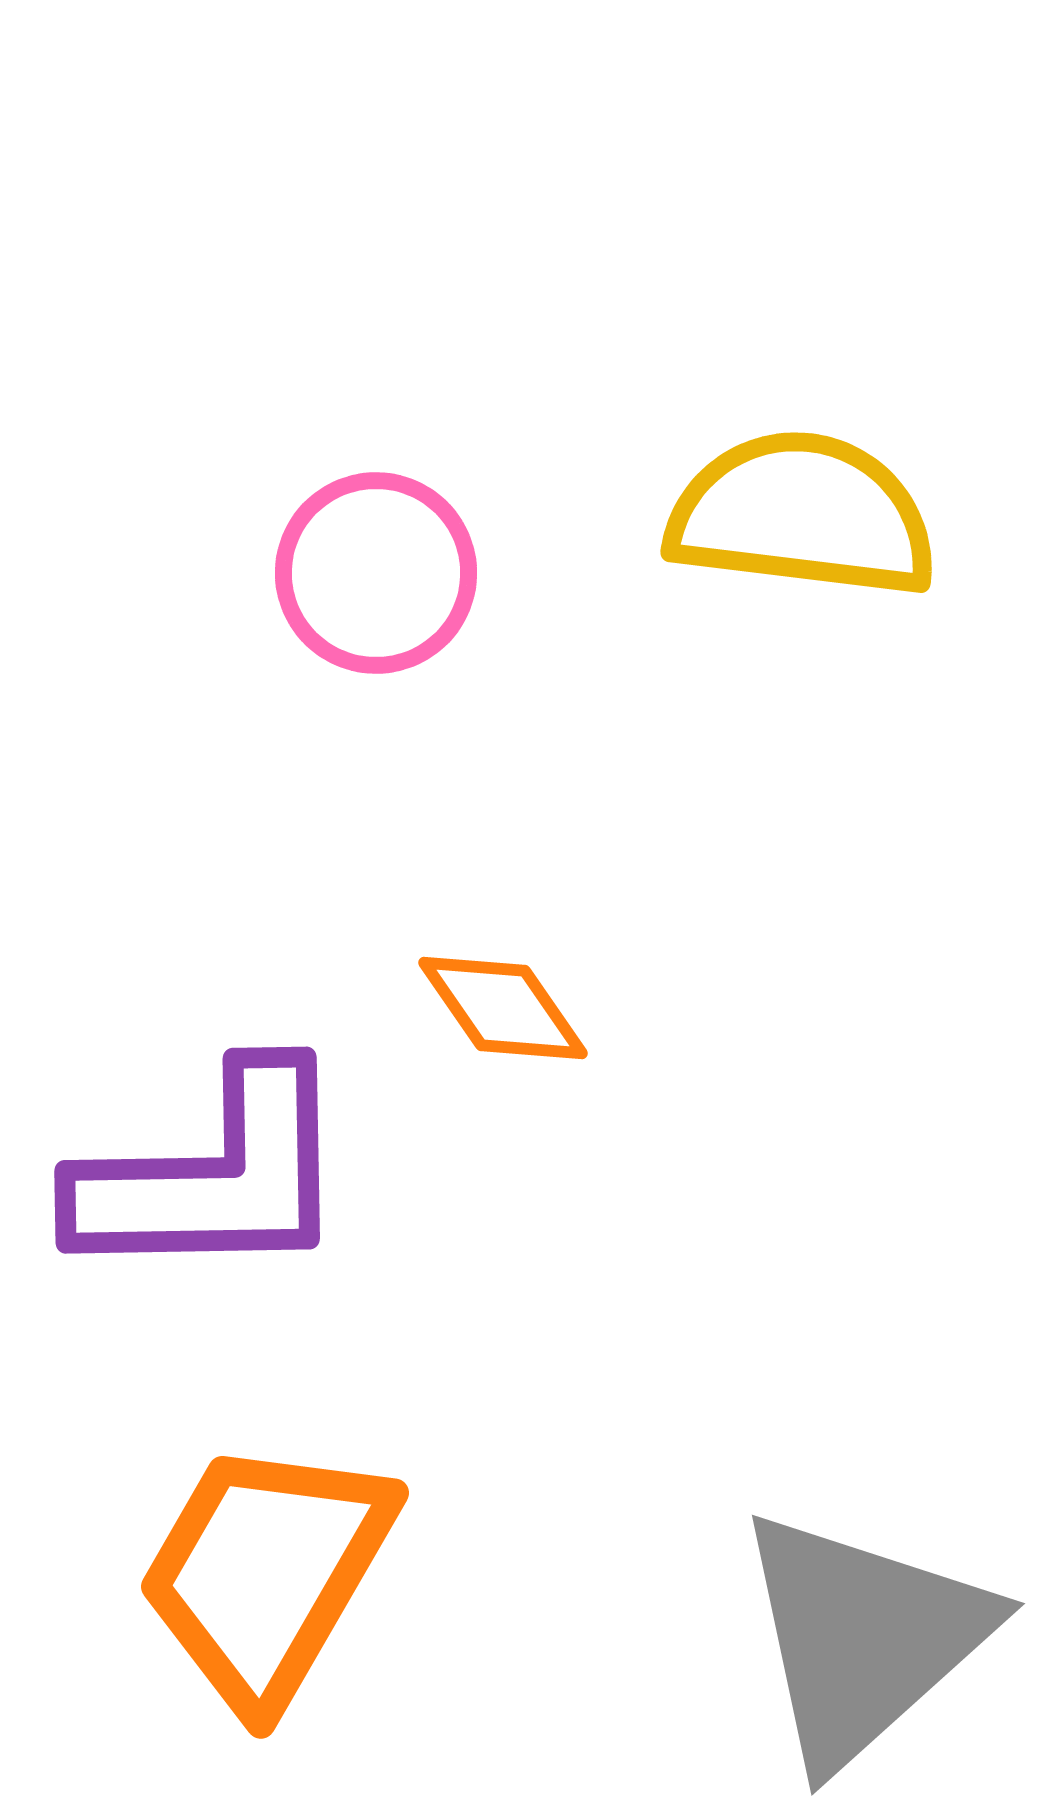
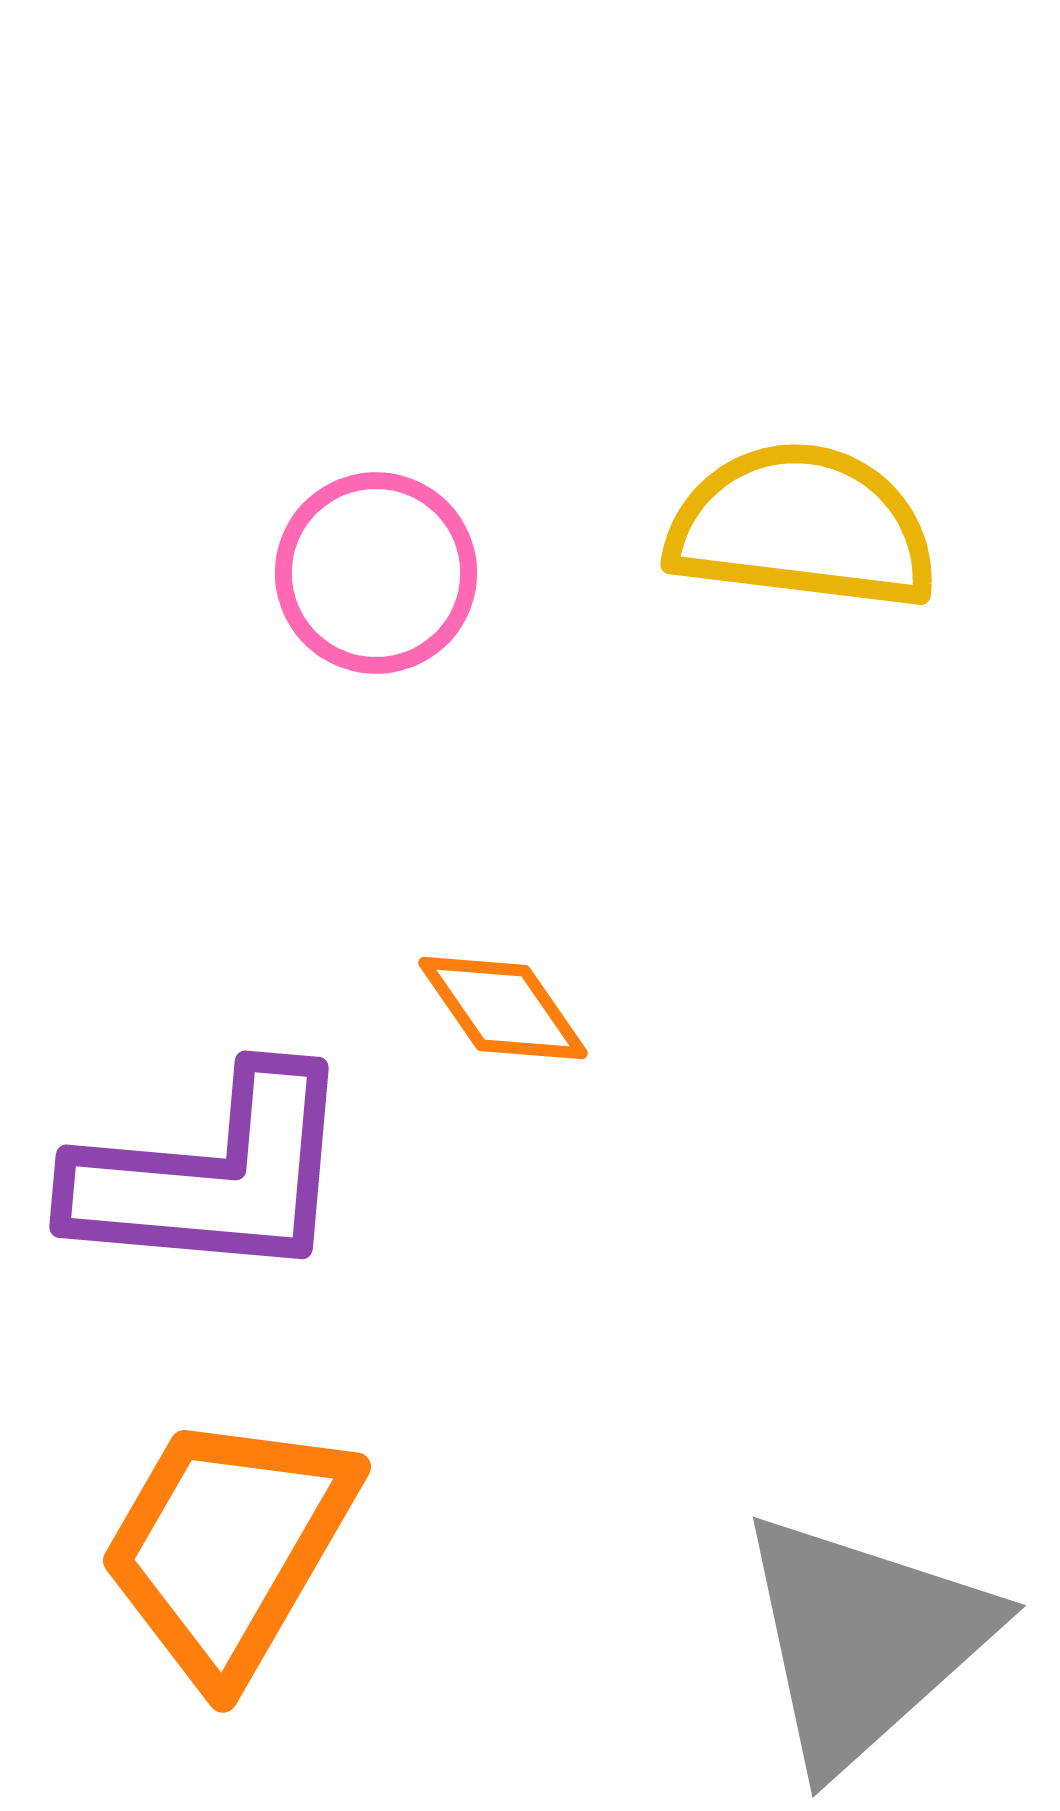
yellow semicircle: moved 12 px down
purple L-shape: rotated 6 degrees clockwise
orange trapezoid: moved 38 px left, 26 px up
gray triangle: moved 1 px right, 2 px down
